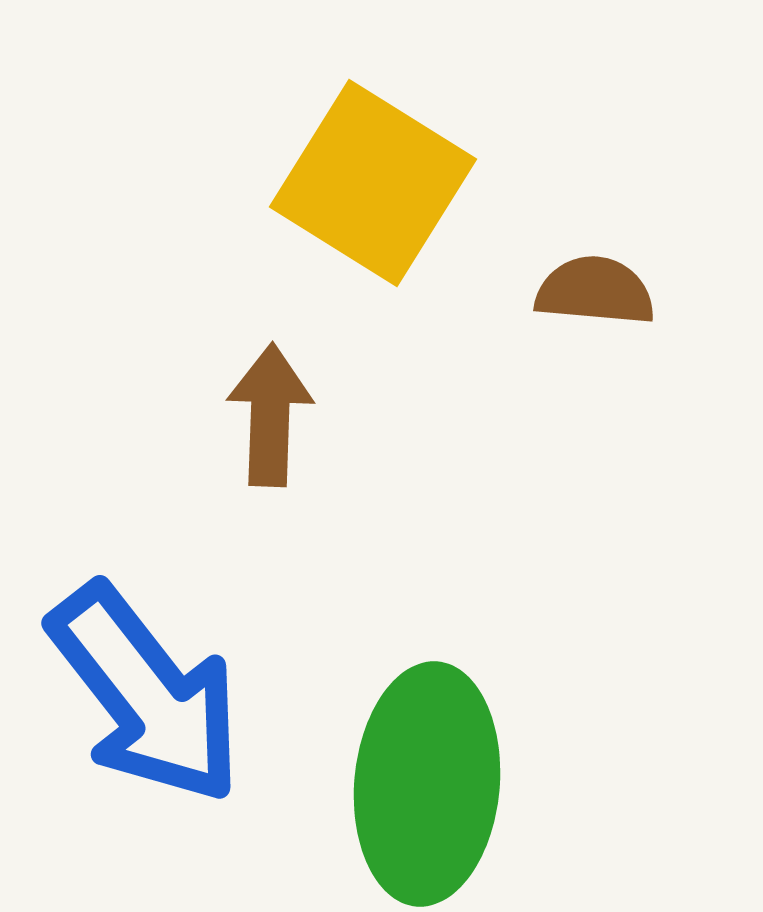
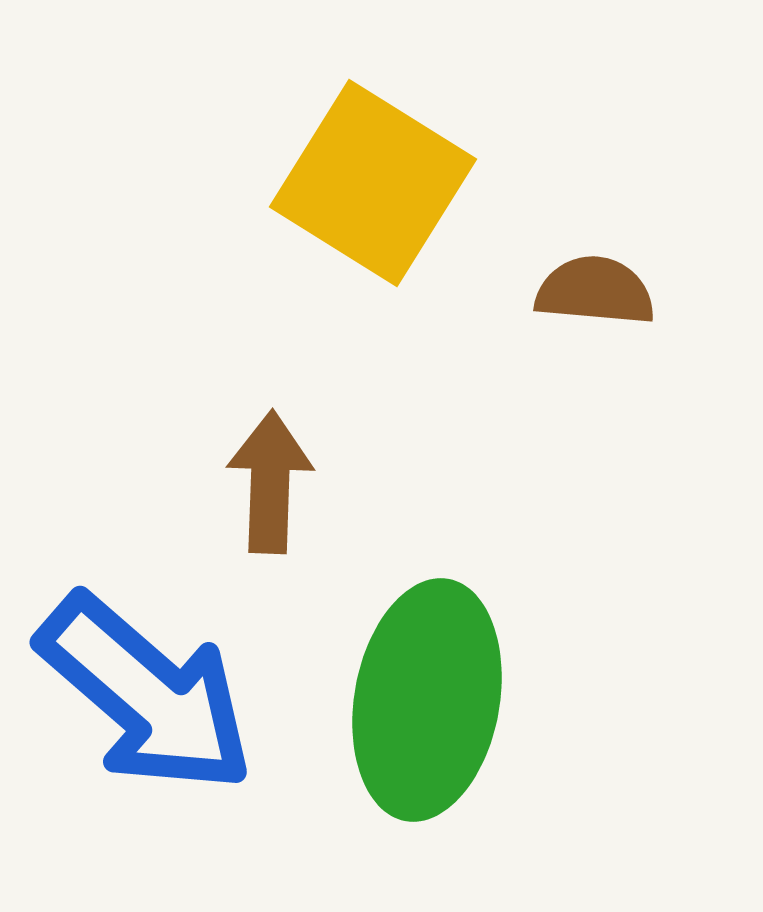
brown arrow: moved 67 px down
blue arrow: rotated 11 degrees counterclockwise
green ellipse: moved 84 px up; rotated 5 degrees clockwise
